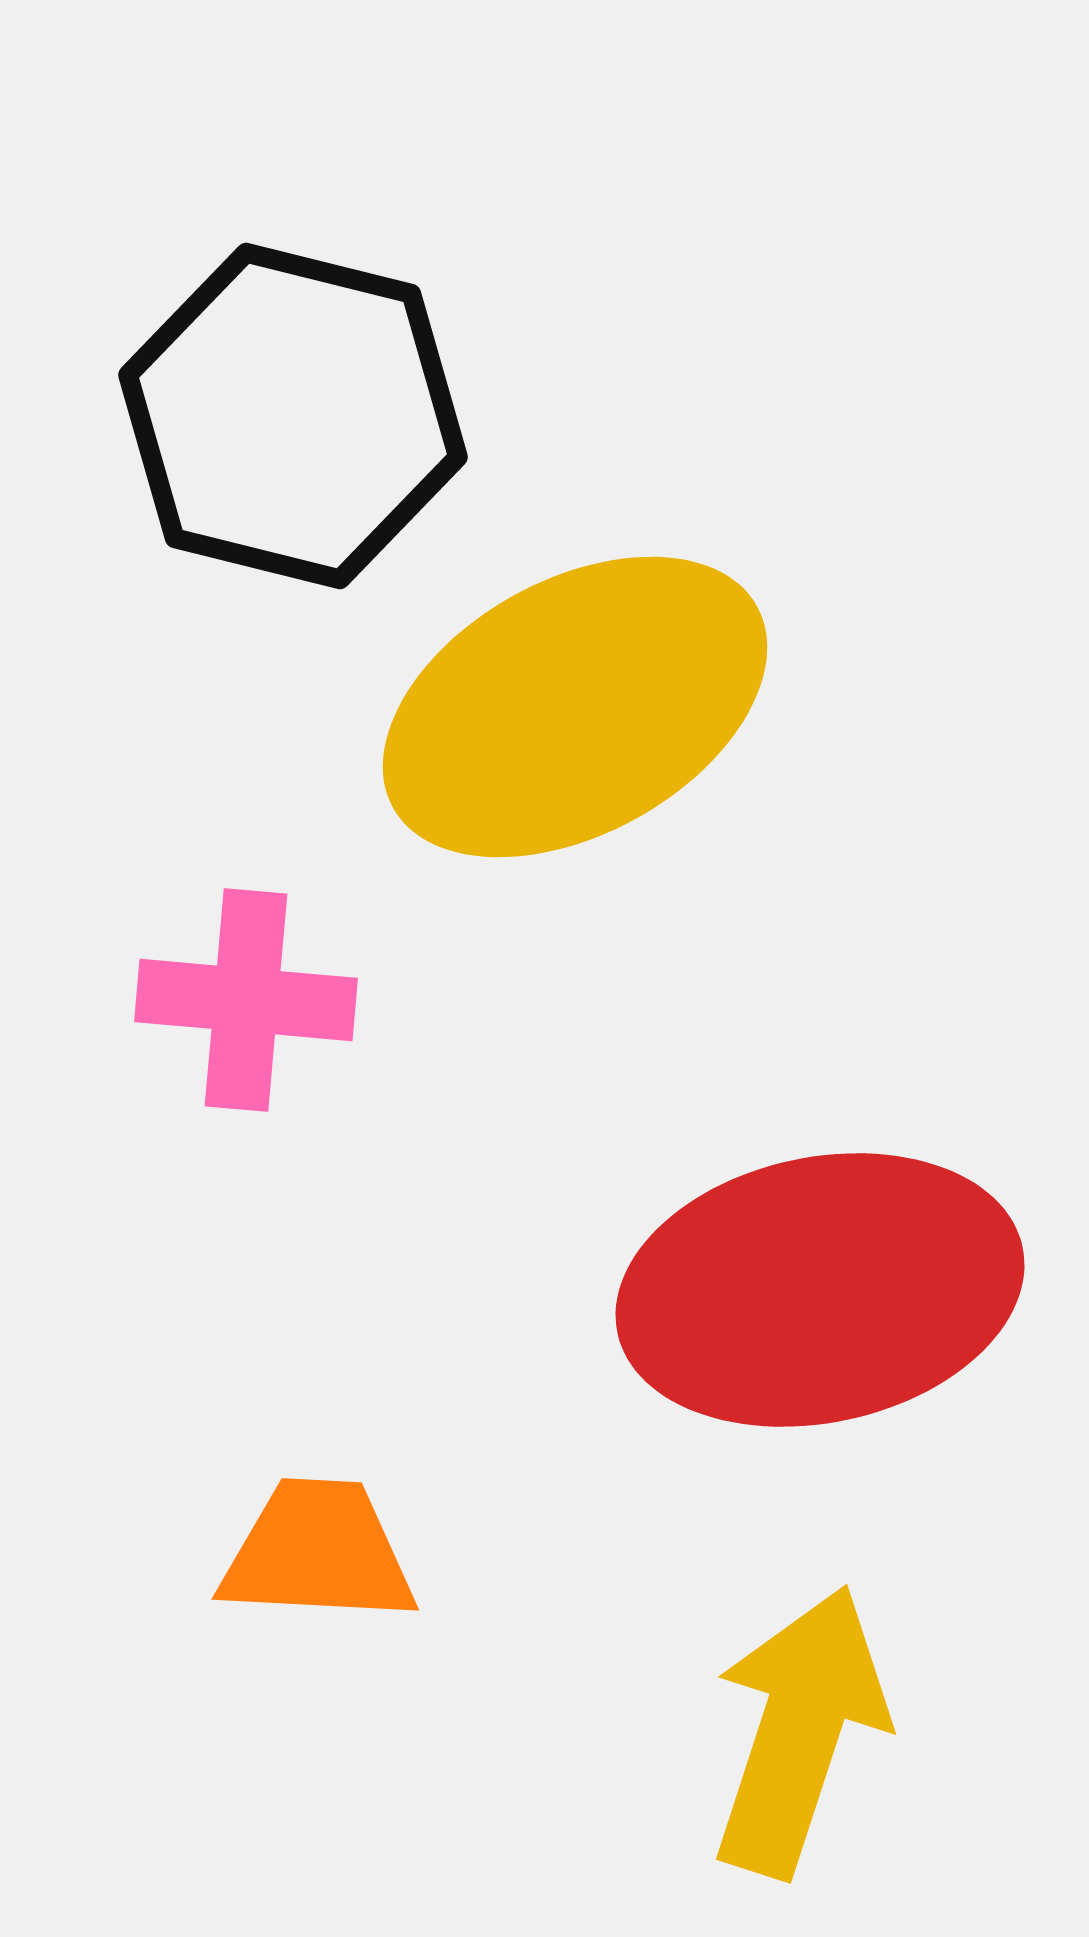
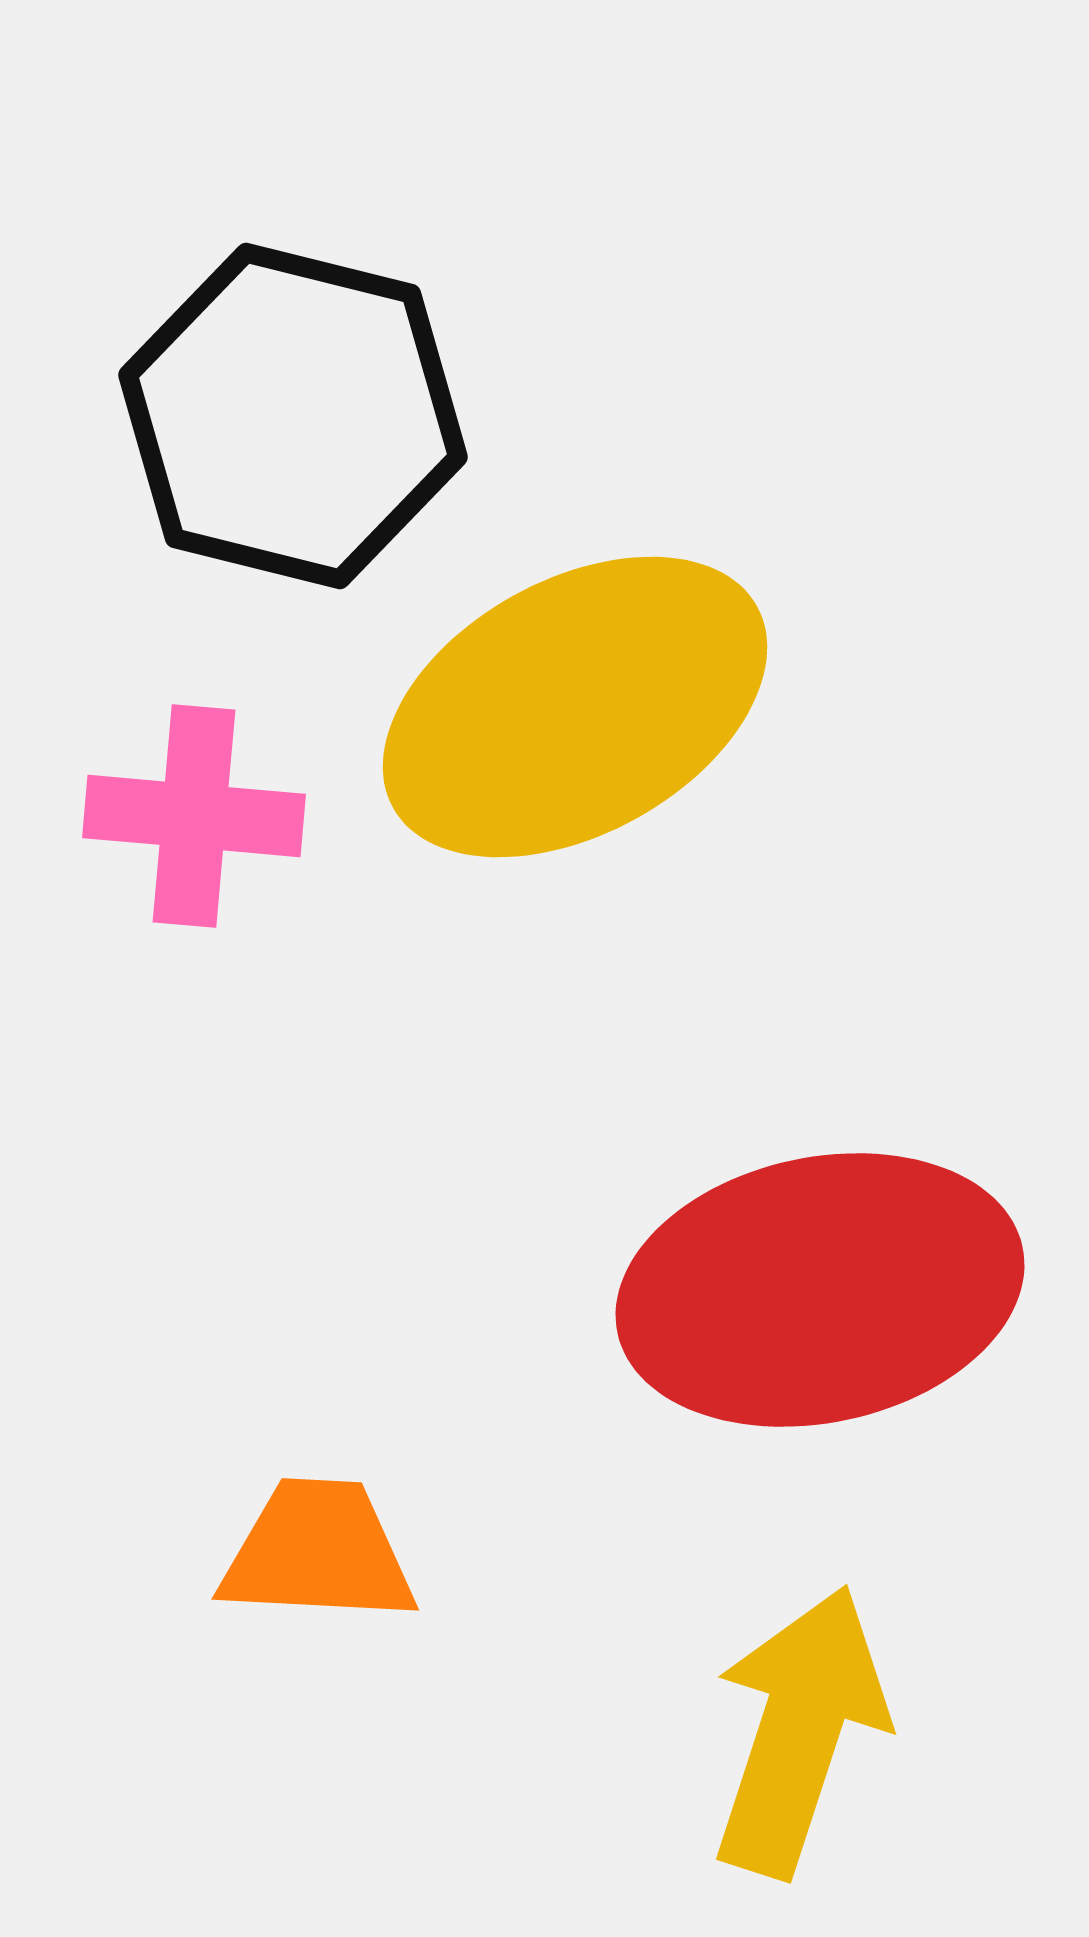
pink cross: moved 52 px left, 184 px up
